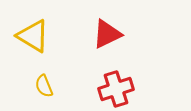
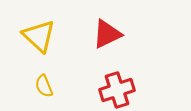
yellow triangle: moved 6 px right; rotated 12 degrees clockwise
red cross: moved 1 px right, 1 px down
